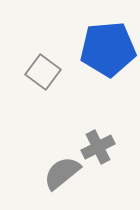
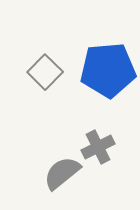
blue pentagon: moved 21 px down
gray square: moved 2 px right; rotated 8 degrees clockwise
